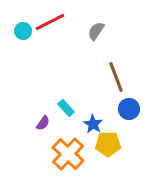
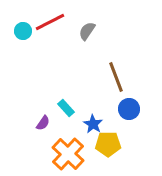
gray semicircle: moved 9 px left
